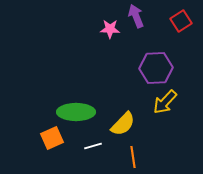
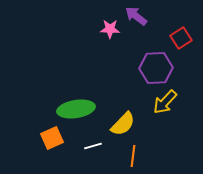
purple arrow: rotated 30 degrees counterclockwise
red square: moved 17 px down
green ellipse: moved 3 px up; rotated 9 degrees counterclockwise
orange line: moved 1 px up; rotated 15 degrees clockwise
